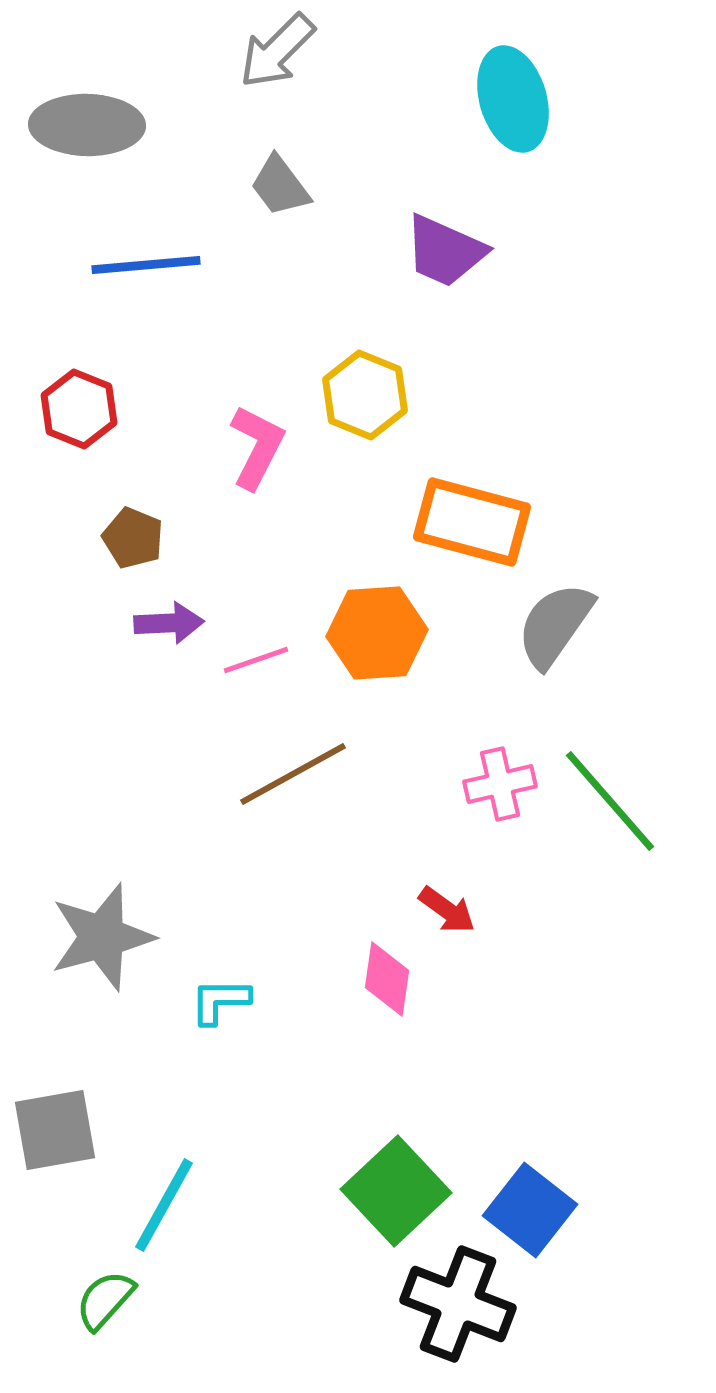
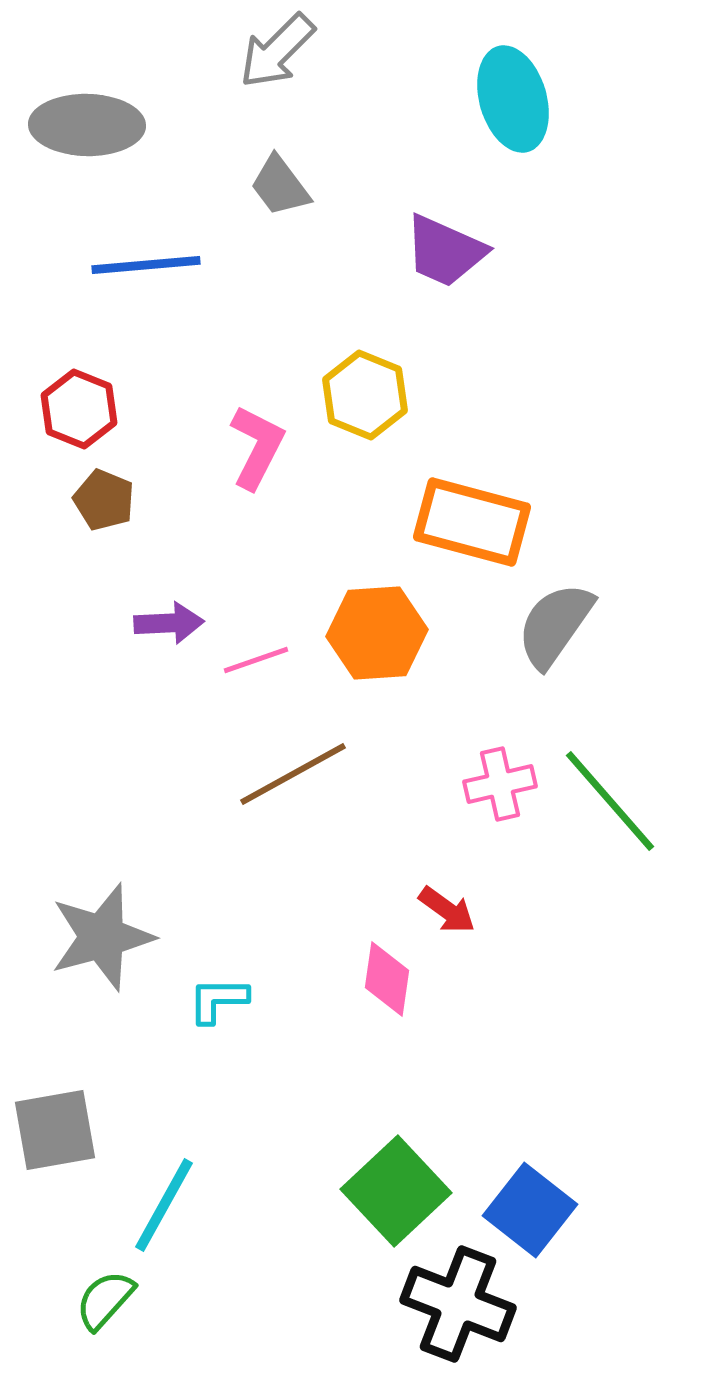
brown pentagon: moved 29 px left, 38 px up
cyan L-shape: moved 2 px left, 1 px up
